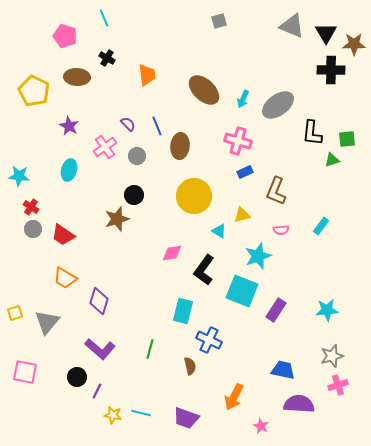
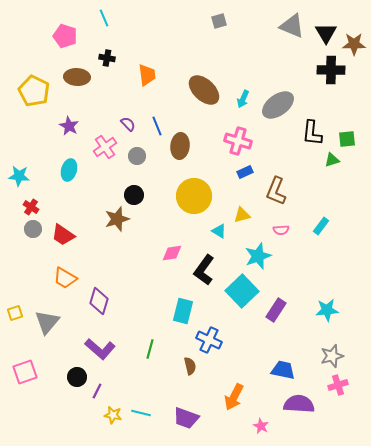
black cross at (107, 58): rotated 21 degrees counterclockwise
cyan square at (242, 291): rotated 24 degrees clockwise
pink square at (25, 372): rotated 30 degrees counterclockwise
